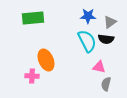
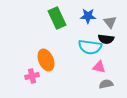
green rectangle: moved 24 px right; rotated 70 degrees clockwise
gray triangle: rotated 32 degrees counterclockwise
cyan semicircle: moved 3 px right, 6 px down; rotated 125 degrees clockwise
pink cross: rotated 16 degrees counterclockwise
gray semicircle: rotated 64 degrees clockwise
